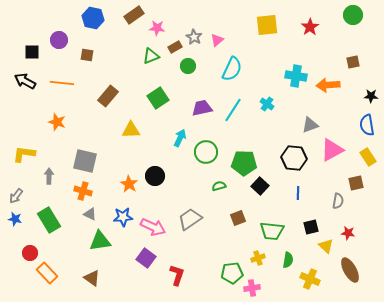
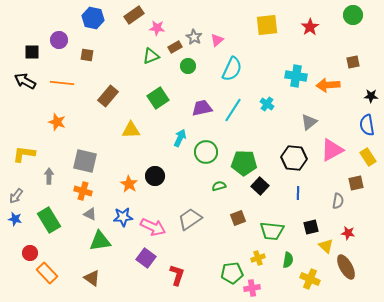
gray triangle at (310, 125): moved 1 px left, 3 px up; rotated 18 degrees counterclockwise
brown ellipse at (350, 270): moved 4 px left, 3 px up
